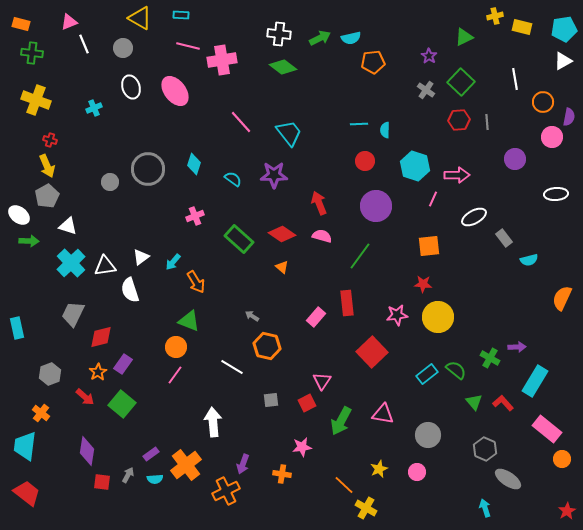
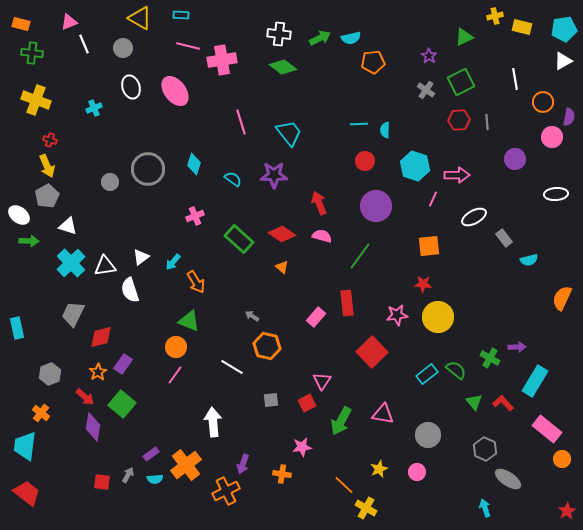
green square at (461, 82): rotated 20 degrees clockwise
pink line at (241, 122): rotated 25 degrees clockwise
purple diamond at (87, 451): moved 6 px right, 24 px up
